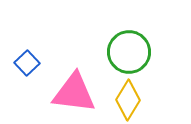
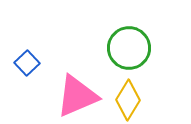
green circle: moved 4 px up
pink triangle: moved 3 px right, 3 px down; rotated 30 degrees counterclockwise
